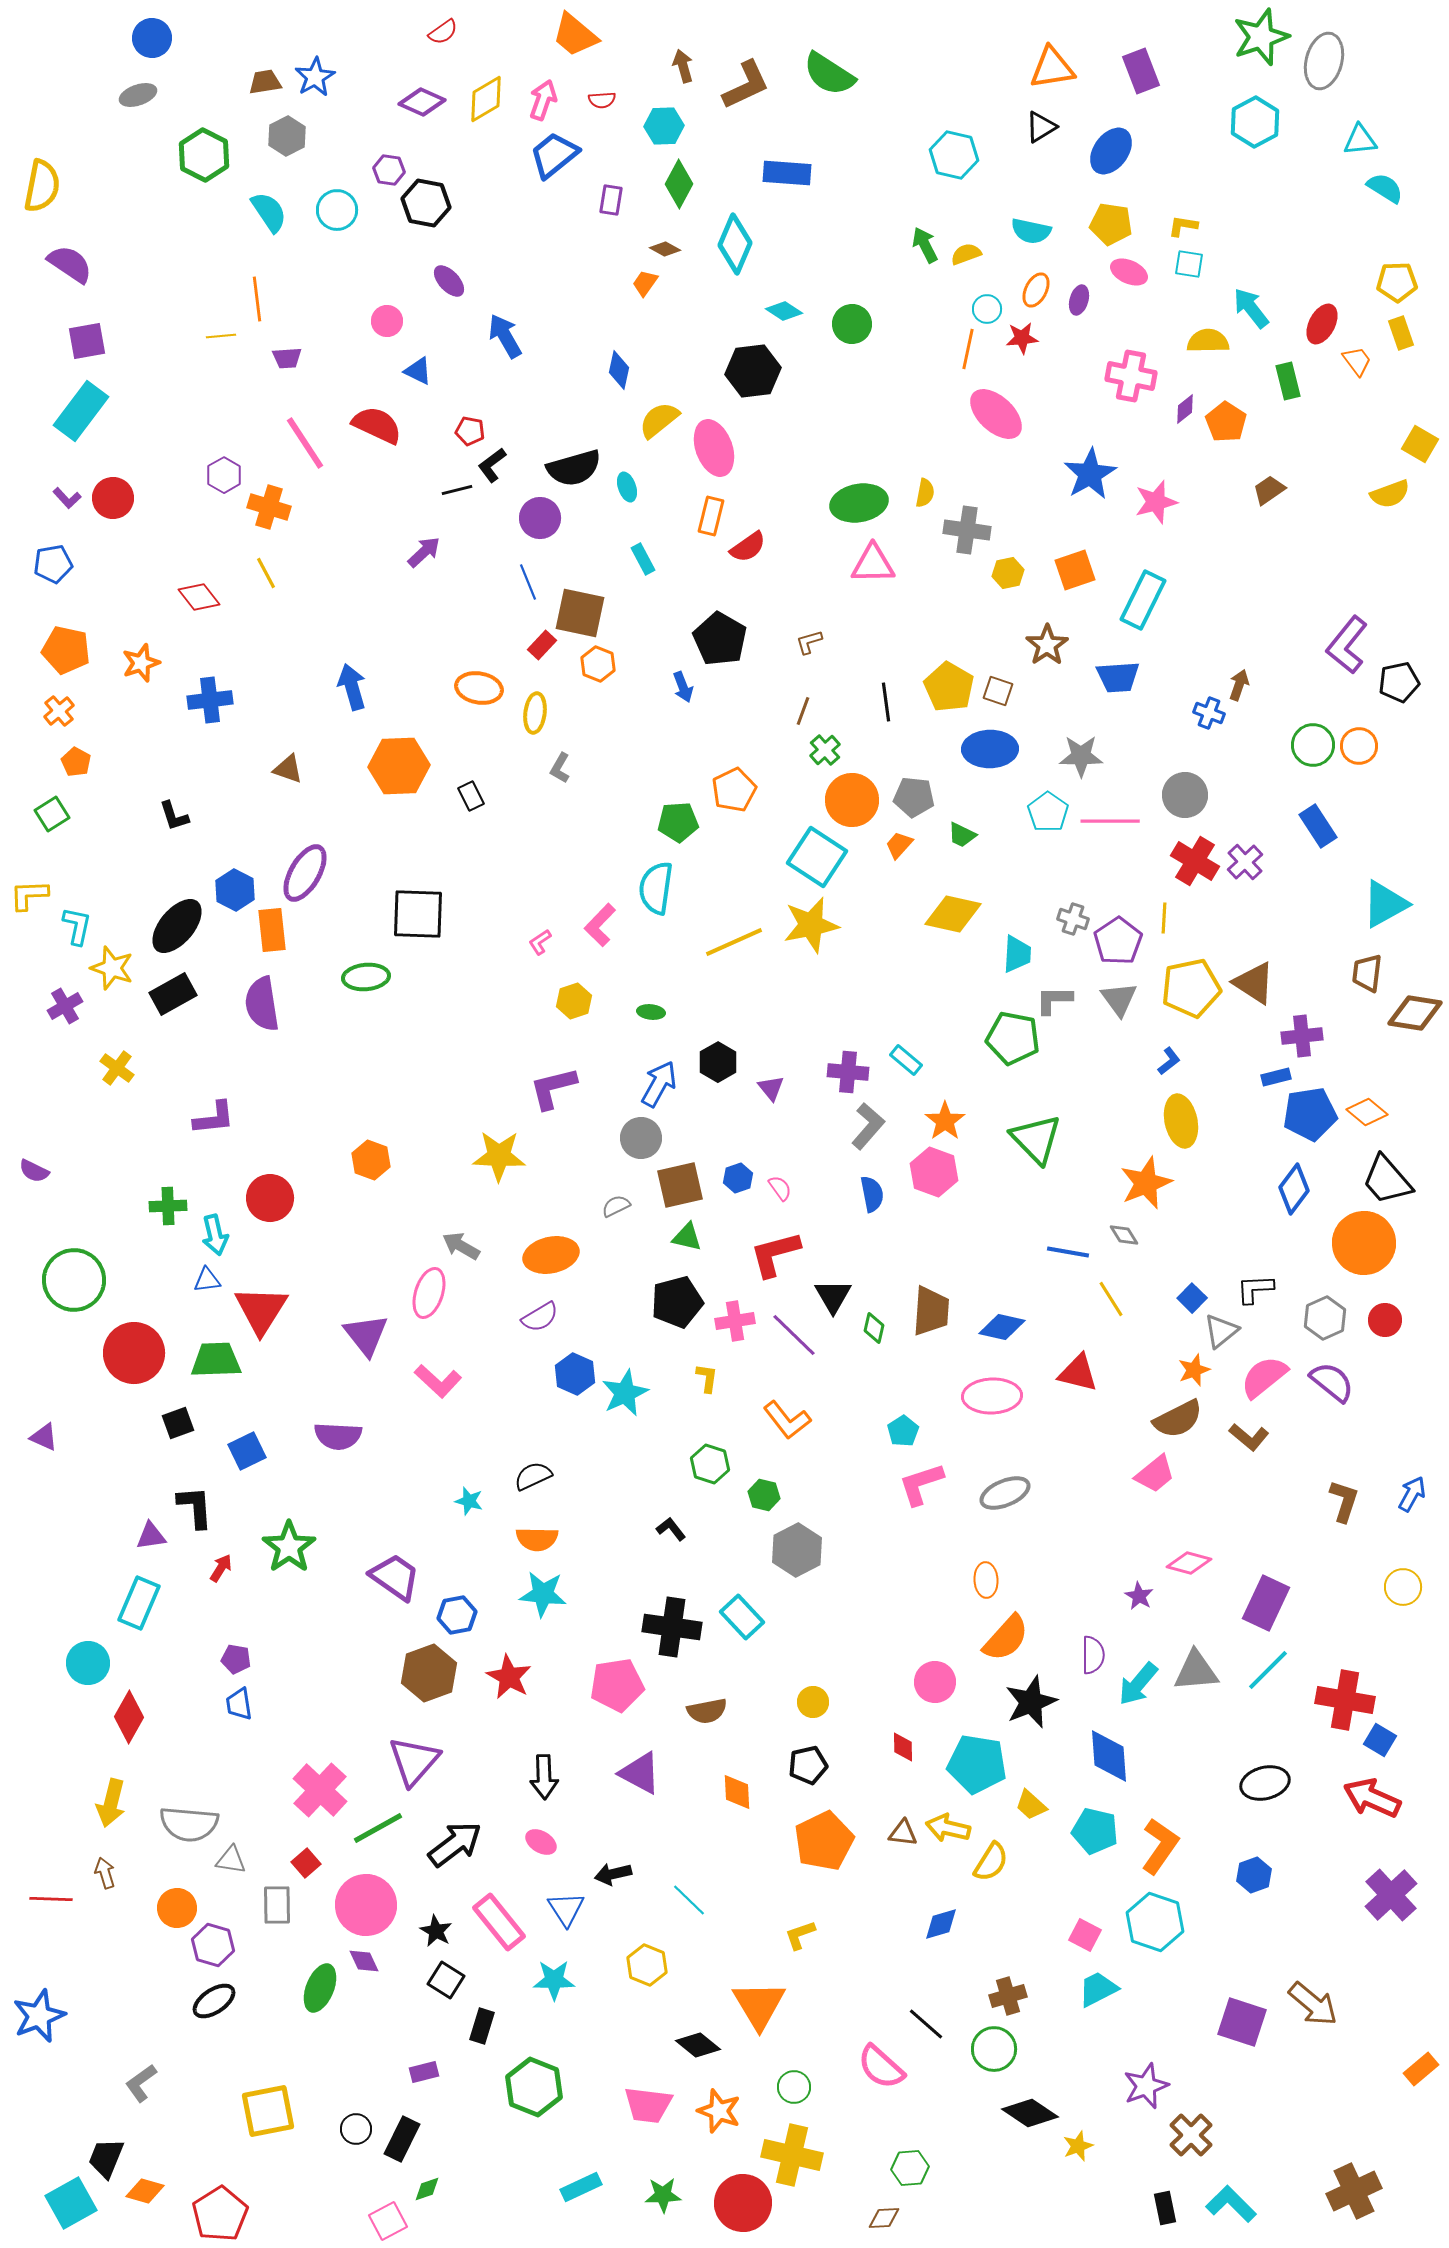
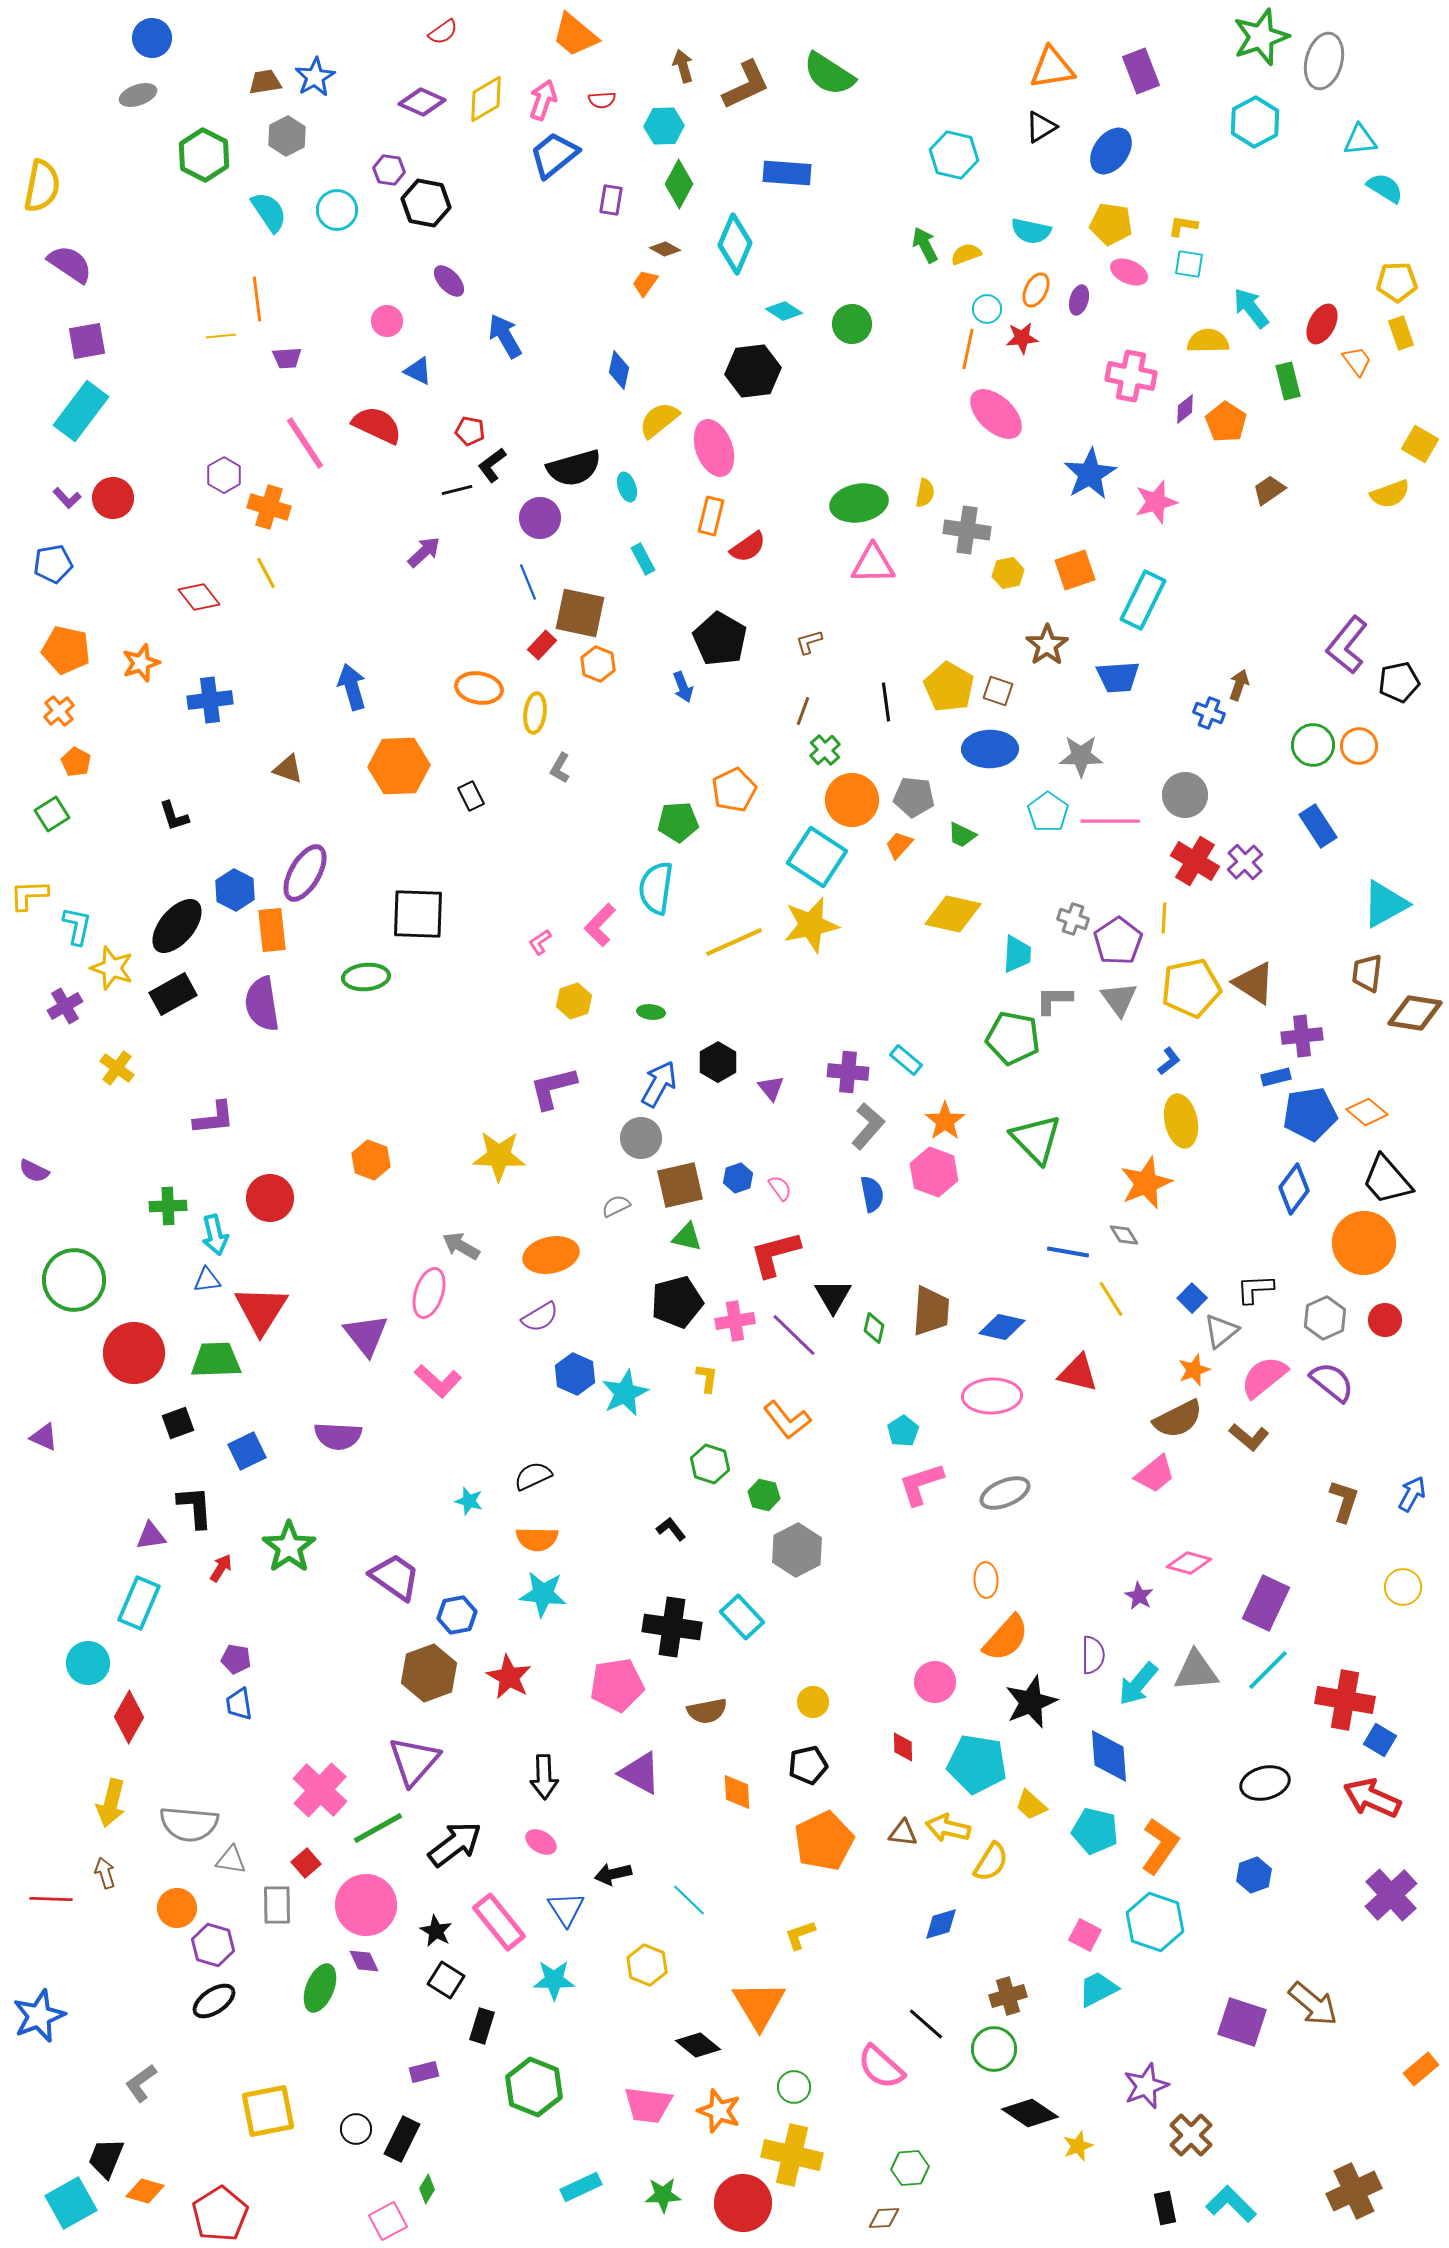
green diamond at (427, 2189): rotated 40 degrees counterclockwise
